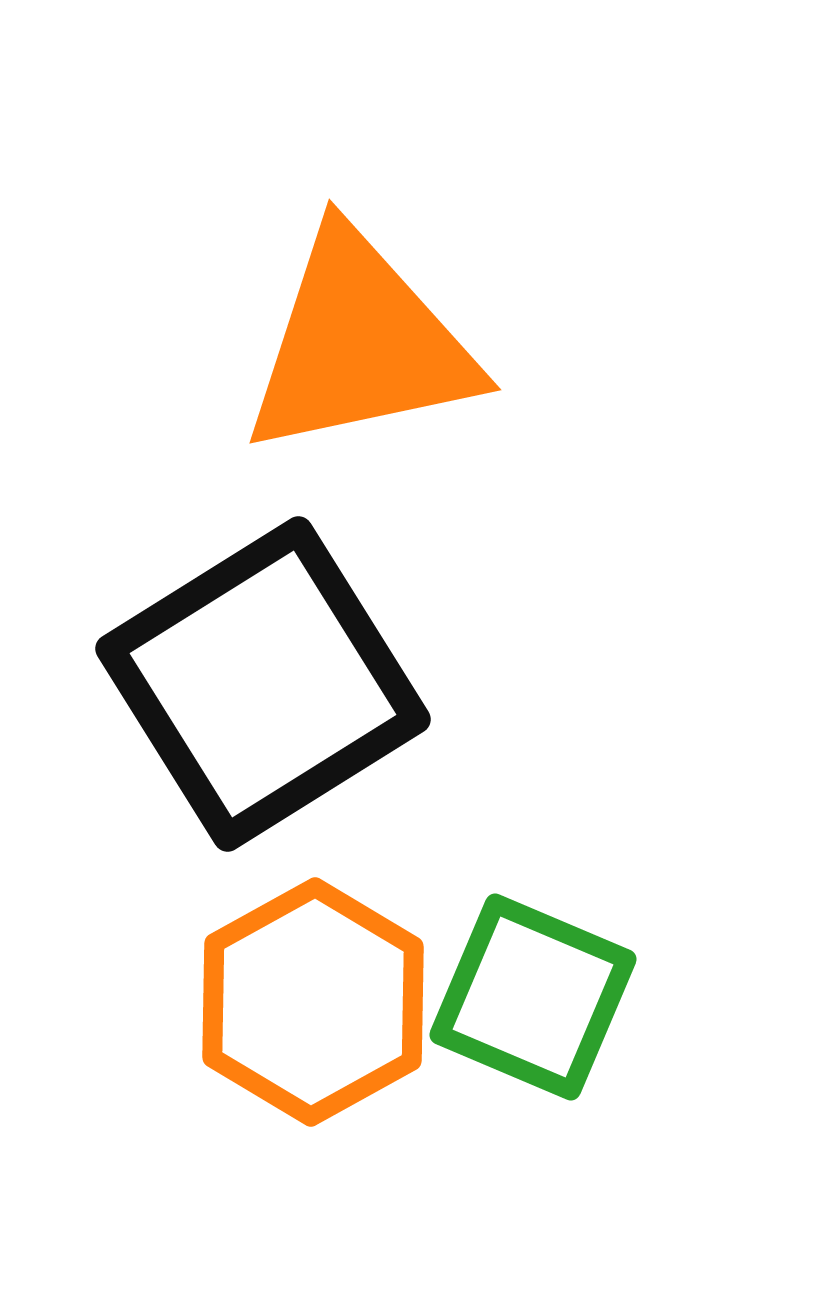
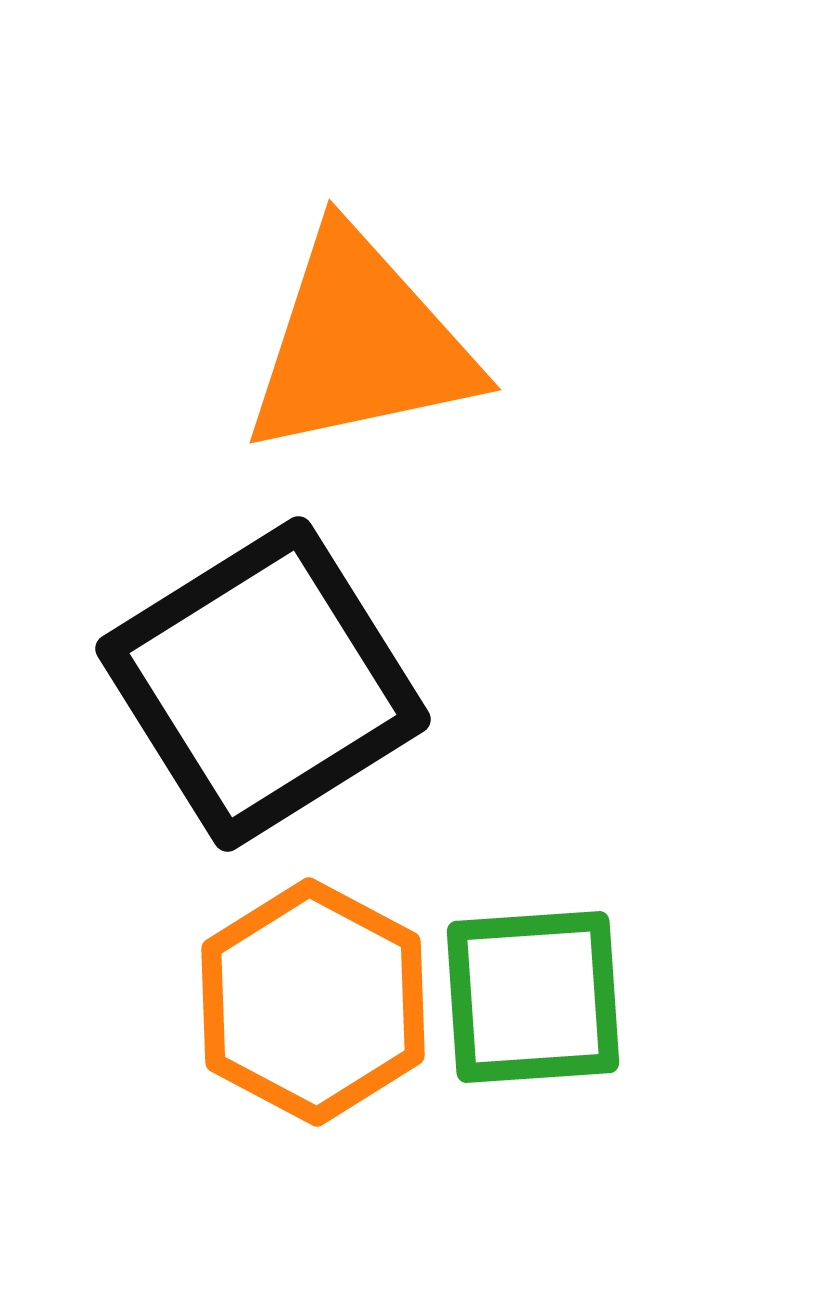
green square: rotated 27 degrees counterclockwise
orange hexagon: rotated 3 degrees counterclockwise
